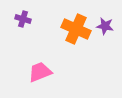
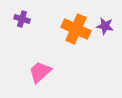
purple cross: moved 1 px left
pink trapezoid: rotated 20 degrees counterclockwise
